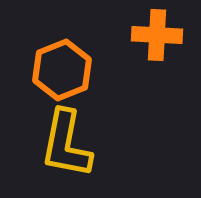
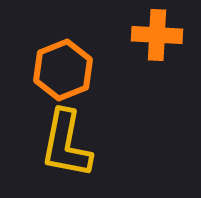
orange hexagon: moved 1 px right
